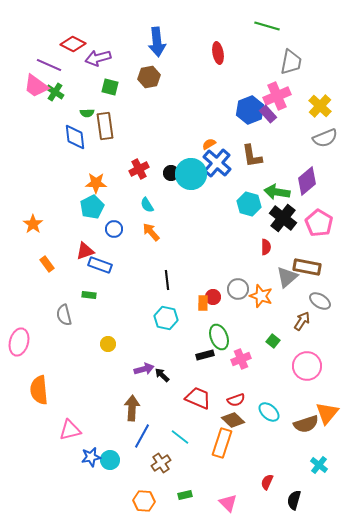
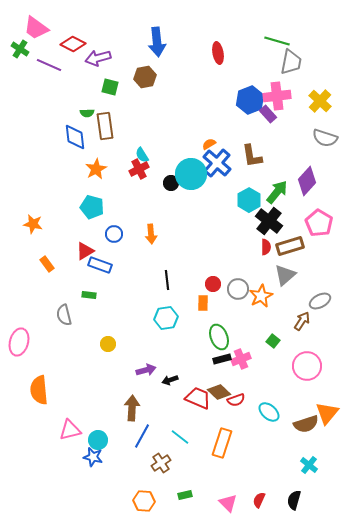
green line at (267, 26): moved 10 px right, 15 px down
brown hexagon at (149, 77): moved 4 px left
pink trapezoid at (36, 86): moved 58 px up
green cross at (55, 92): moved 35 px left, 43 px up
pink cross at (277, 96): rotated 16 degrees clockwise
yellow cross at (320, 106): moved 5 px up
blue hexagon at (250, 110): moved 10 px up
gray semicircle at (325, 138): rotated 40 degrees clockwise
black circle at (171, 173): moved 10 px down
purple diamond at (307, 181): rotated 8 degrees counterclockwise
orange star at (96, 183): moved 14 px up; rotated 30 degrees counterclockwise
green arrow at (277, 192): rotated 120 degrees clockwise
cyan hexagon at (249, 204): moved 4 px up; rotated 15 degrees clockwise
cyan semicircle at (147, 205): moved 5 px left, 50 px up
cyan pentagon at (92, 207): rotated 30 degrees counterclockwise
black cross at (283, 218): moved 14 px left, 3 px down
orange star at (33, 224): rotated 24 degrees counterclockwise
blue circle at (114, 229): moved 5 px down
orange arrow at (151, 232): moved 2 px down; rotated 144 degrees counterclockwise
red triangle at (85, 251): rotated 12 degrees counterclockwise
brown rectangle at (307, 267): moved 17 px left, 21 px up; rotated 28 degrees counterclockwise
gray triangle at (287, 277): moved 2 px left, 2 px up
orange star at (261, 296): rotated 25 degrees clockwise
red circle at (213, 297): moved 13 px up
gray ellipse at (320, 301): rotated 60 degrees counterclockwise
cyan hexagon at (166, 318): rotated 20 degrees counterclockwise
black rectangle at (205, 355): moved 17 px right, 4 px down
purple arrow at (144, 369): moved 2 px right, 1 px down
black arrow at (162, 375): moved 8 px right, 5 px down; rotated 63 degrees counterclockwise
brown diamond at (233, 420): moved 14 px left, 28 px up
blue star at (91, 457): moved 2 px right; rotated 24 degrees clockwise
cyan circle at (110, 460): moved 12 px left, 20 px up
cyan cross at (319, 465): moved 10 px left
red semicircle at (267, 482): moved 8 px left, 18 px down
